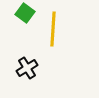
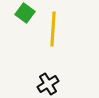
black cross: moved 21 px right, 16 px down
